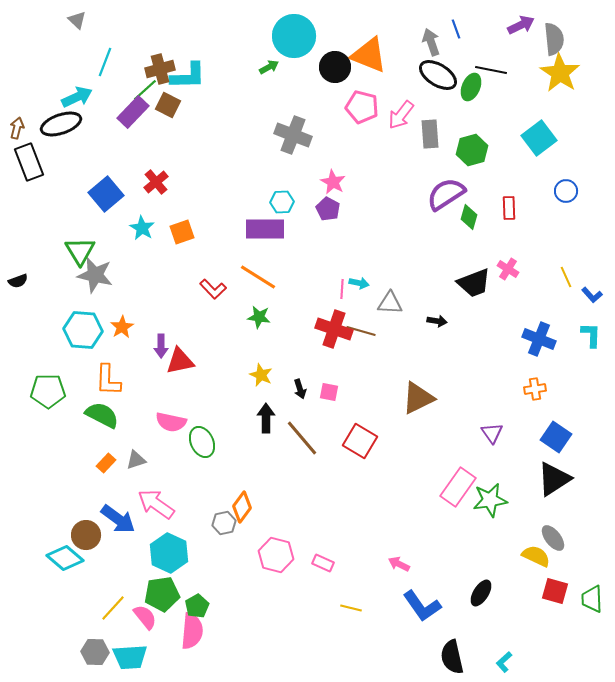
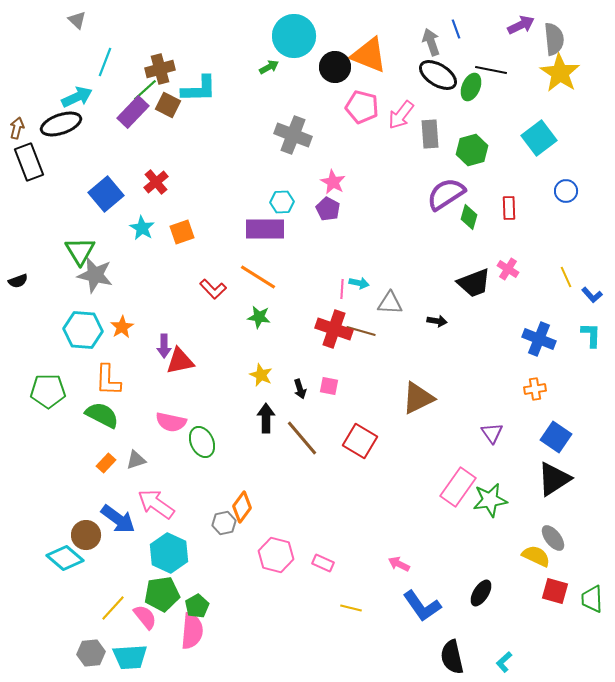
cyan L-shape at (188, 76): moved 11 px right, 13 px down
purple arrow at (161, 346): moved 3 px right
pink square at (329, 392): moved 6 px up
gray hexagon at (95, 652): moved 4 px left, 1 px down; rotated 8 degrees counterclockwise
